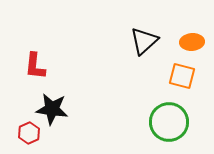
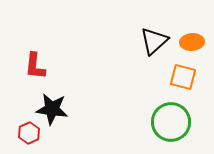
black triangle: moved 10 px right
orange square: moved 1 px right, 1 px down
green circle: moved 2 px right
